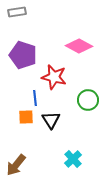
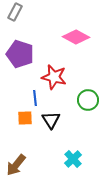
gray rectangle: moved 2 px left; rotated 54 degrees counterclockwise
pink diamond: moved 3 px left, 9 px up
purple pentagon: moved 3 px left, 1 px up
orange square: moved 1 px left, 1 px down
